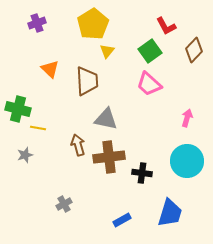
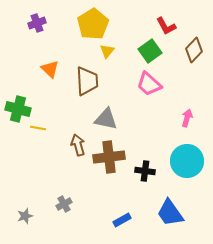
gray star: moved 61 px down
black cross: moved 3 px right, 2 px up
blue trapezoid: rotated 128 degrees clockwise
